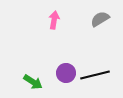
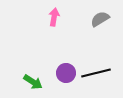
pink arrow: moved 3 px up
black line: moved 1 px right, 2 px up
